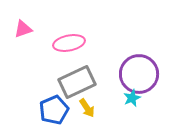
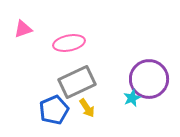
purple circle: moved 10 px right, 5 px down
